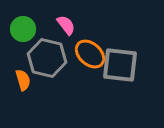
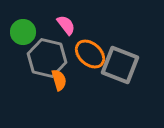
green circle: moved 3 px down
gray square: rotated 15 degrees clockwise
orange semicircle: moved 36 px right
